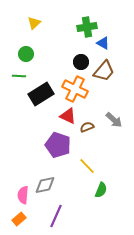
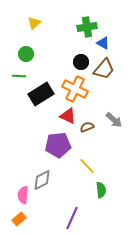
brown trapezoid: moved 2 px up
purple pentagon: rotated 25 degrees counterclockwise
gray diamond: moved 3 px left, 5 px up; rotated 15 degrees counterclockwise
green semicircle: rotated 28 degrees counterclockwise
purple line: moved 16 px right, 2 px down
